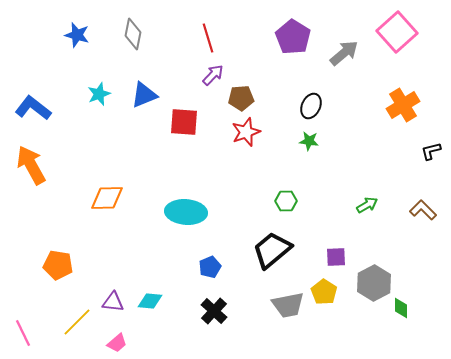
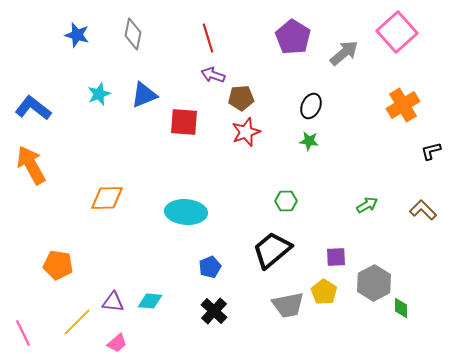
purple arrow: rotated 115 degrees counterclockwise
